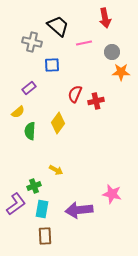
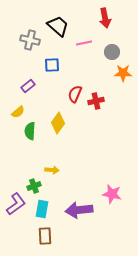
gray cross: moved 2 px left, 2 px up
orange star: moved 2 px right, 1 px down
purple rectangle: moved 1 px left, 2 px up
yellow arrow: moved 4 px left; rotated 24 degrees counterclockwise
